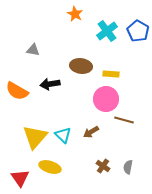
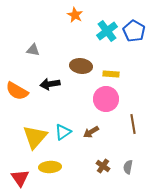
orange star: moved 1 px down
blue pentagon: moved 4 px left
brown line: moved 9 px right, 4 px down; rotated 66 degrees clockwise
cyan triangle: moved 3 px up; rotated 42 degrees clockwise
yellow ellipse: rotated 20 degrees counterclockwise
